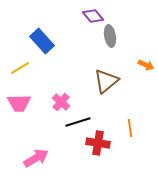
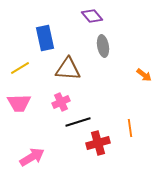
purple diamond: moved 1 px left
gray ellipse: moved 7 px left, 10 px down
blue rectangle: moved 3 px right, 3 px up; rotated 30 degrees clockwise
orange arrow: moved 2 px left, 10 px down; rotated 14 degrees clockwise
brown triangle: moved 38 px left, 12 px up; rotated 44 degrees clockwise
pink cross: rotated 24 degrees clockwise
red cross: rotated 25 degrees counterclockwise
pink arrow: moved 4 px left, 1 px up
